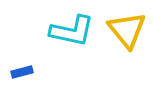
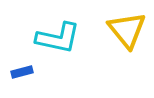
cyan L-shape: moved 14 px left, 7 px down
